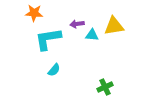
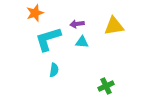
orange star: moved 1 px right; rotated 24 degrees counterclockwise
cyan triangle: moved 10 px left, 7 px down
cyan L-shape: rotated 8 degrees counterclockwise
cyan semicircle: rotated 32 degrees counterclockwise
green cross: moved 1 px right, 1 px up
